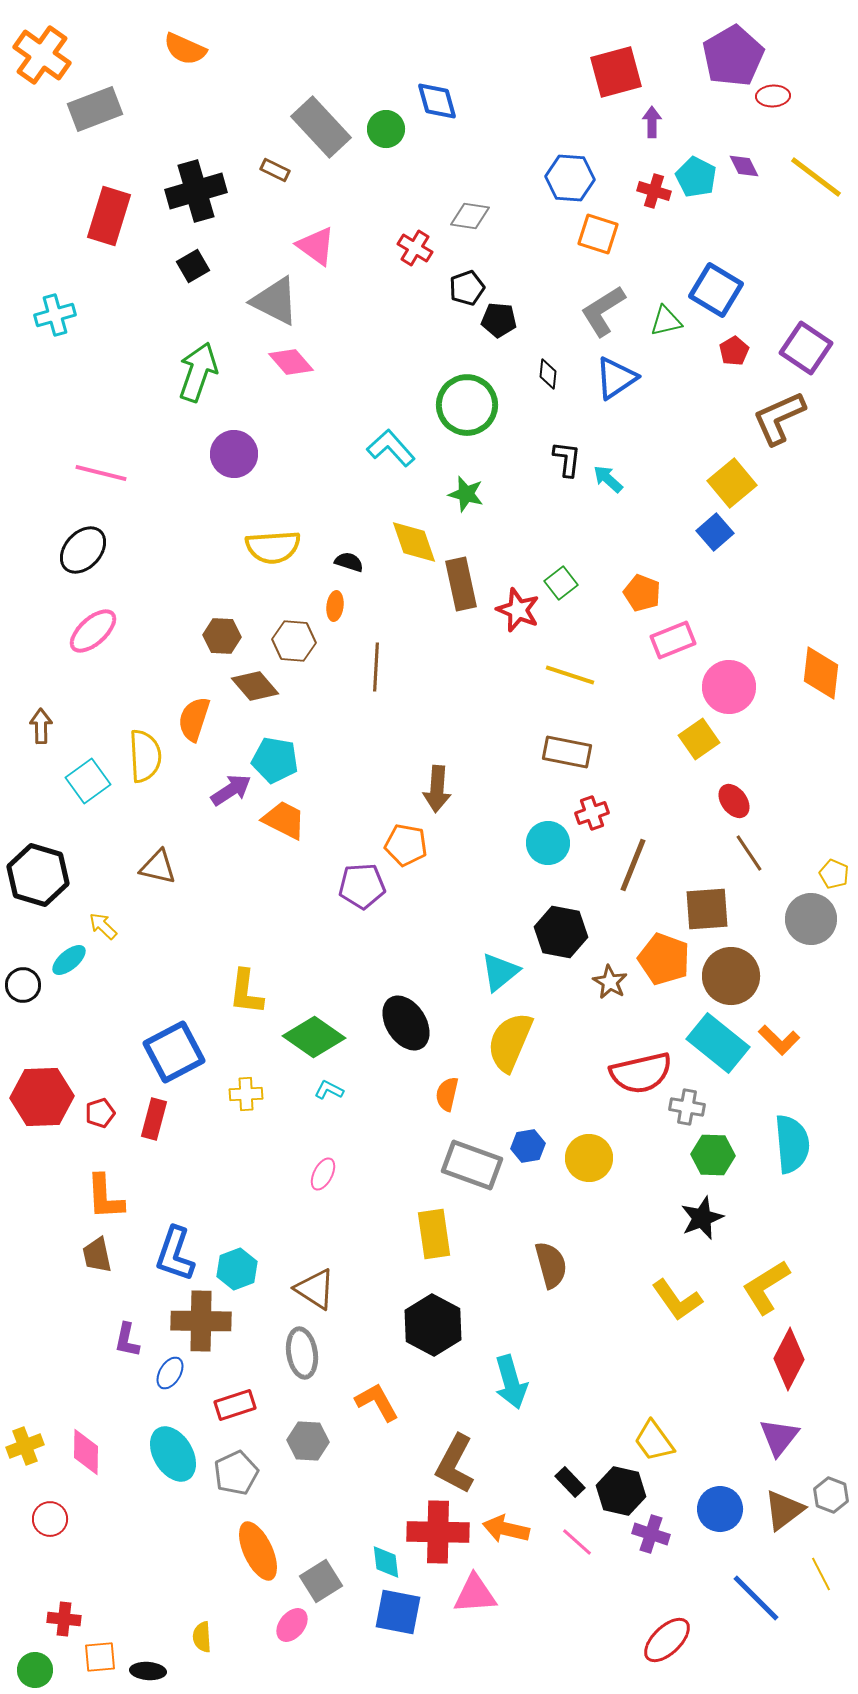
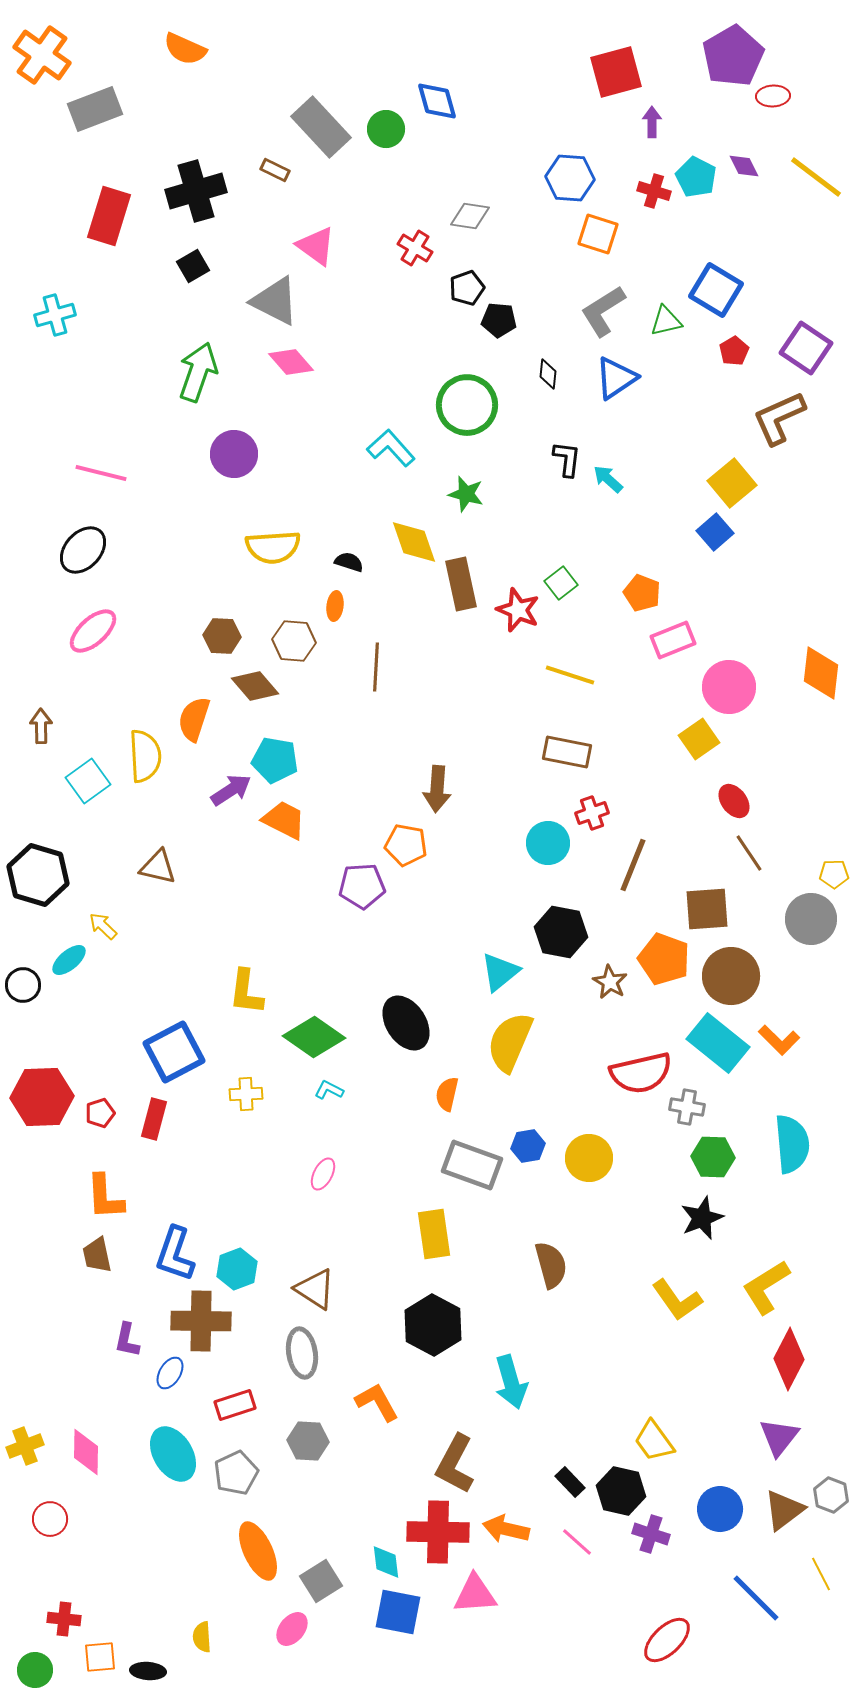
yellow pentagon at (834, 874): rotated 24 degrees counterclockwise
green hexagon at (713, 1155): moved 2 px down
pink ellipse at (292, 1625): moved 4 px down
